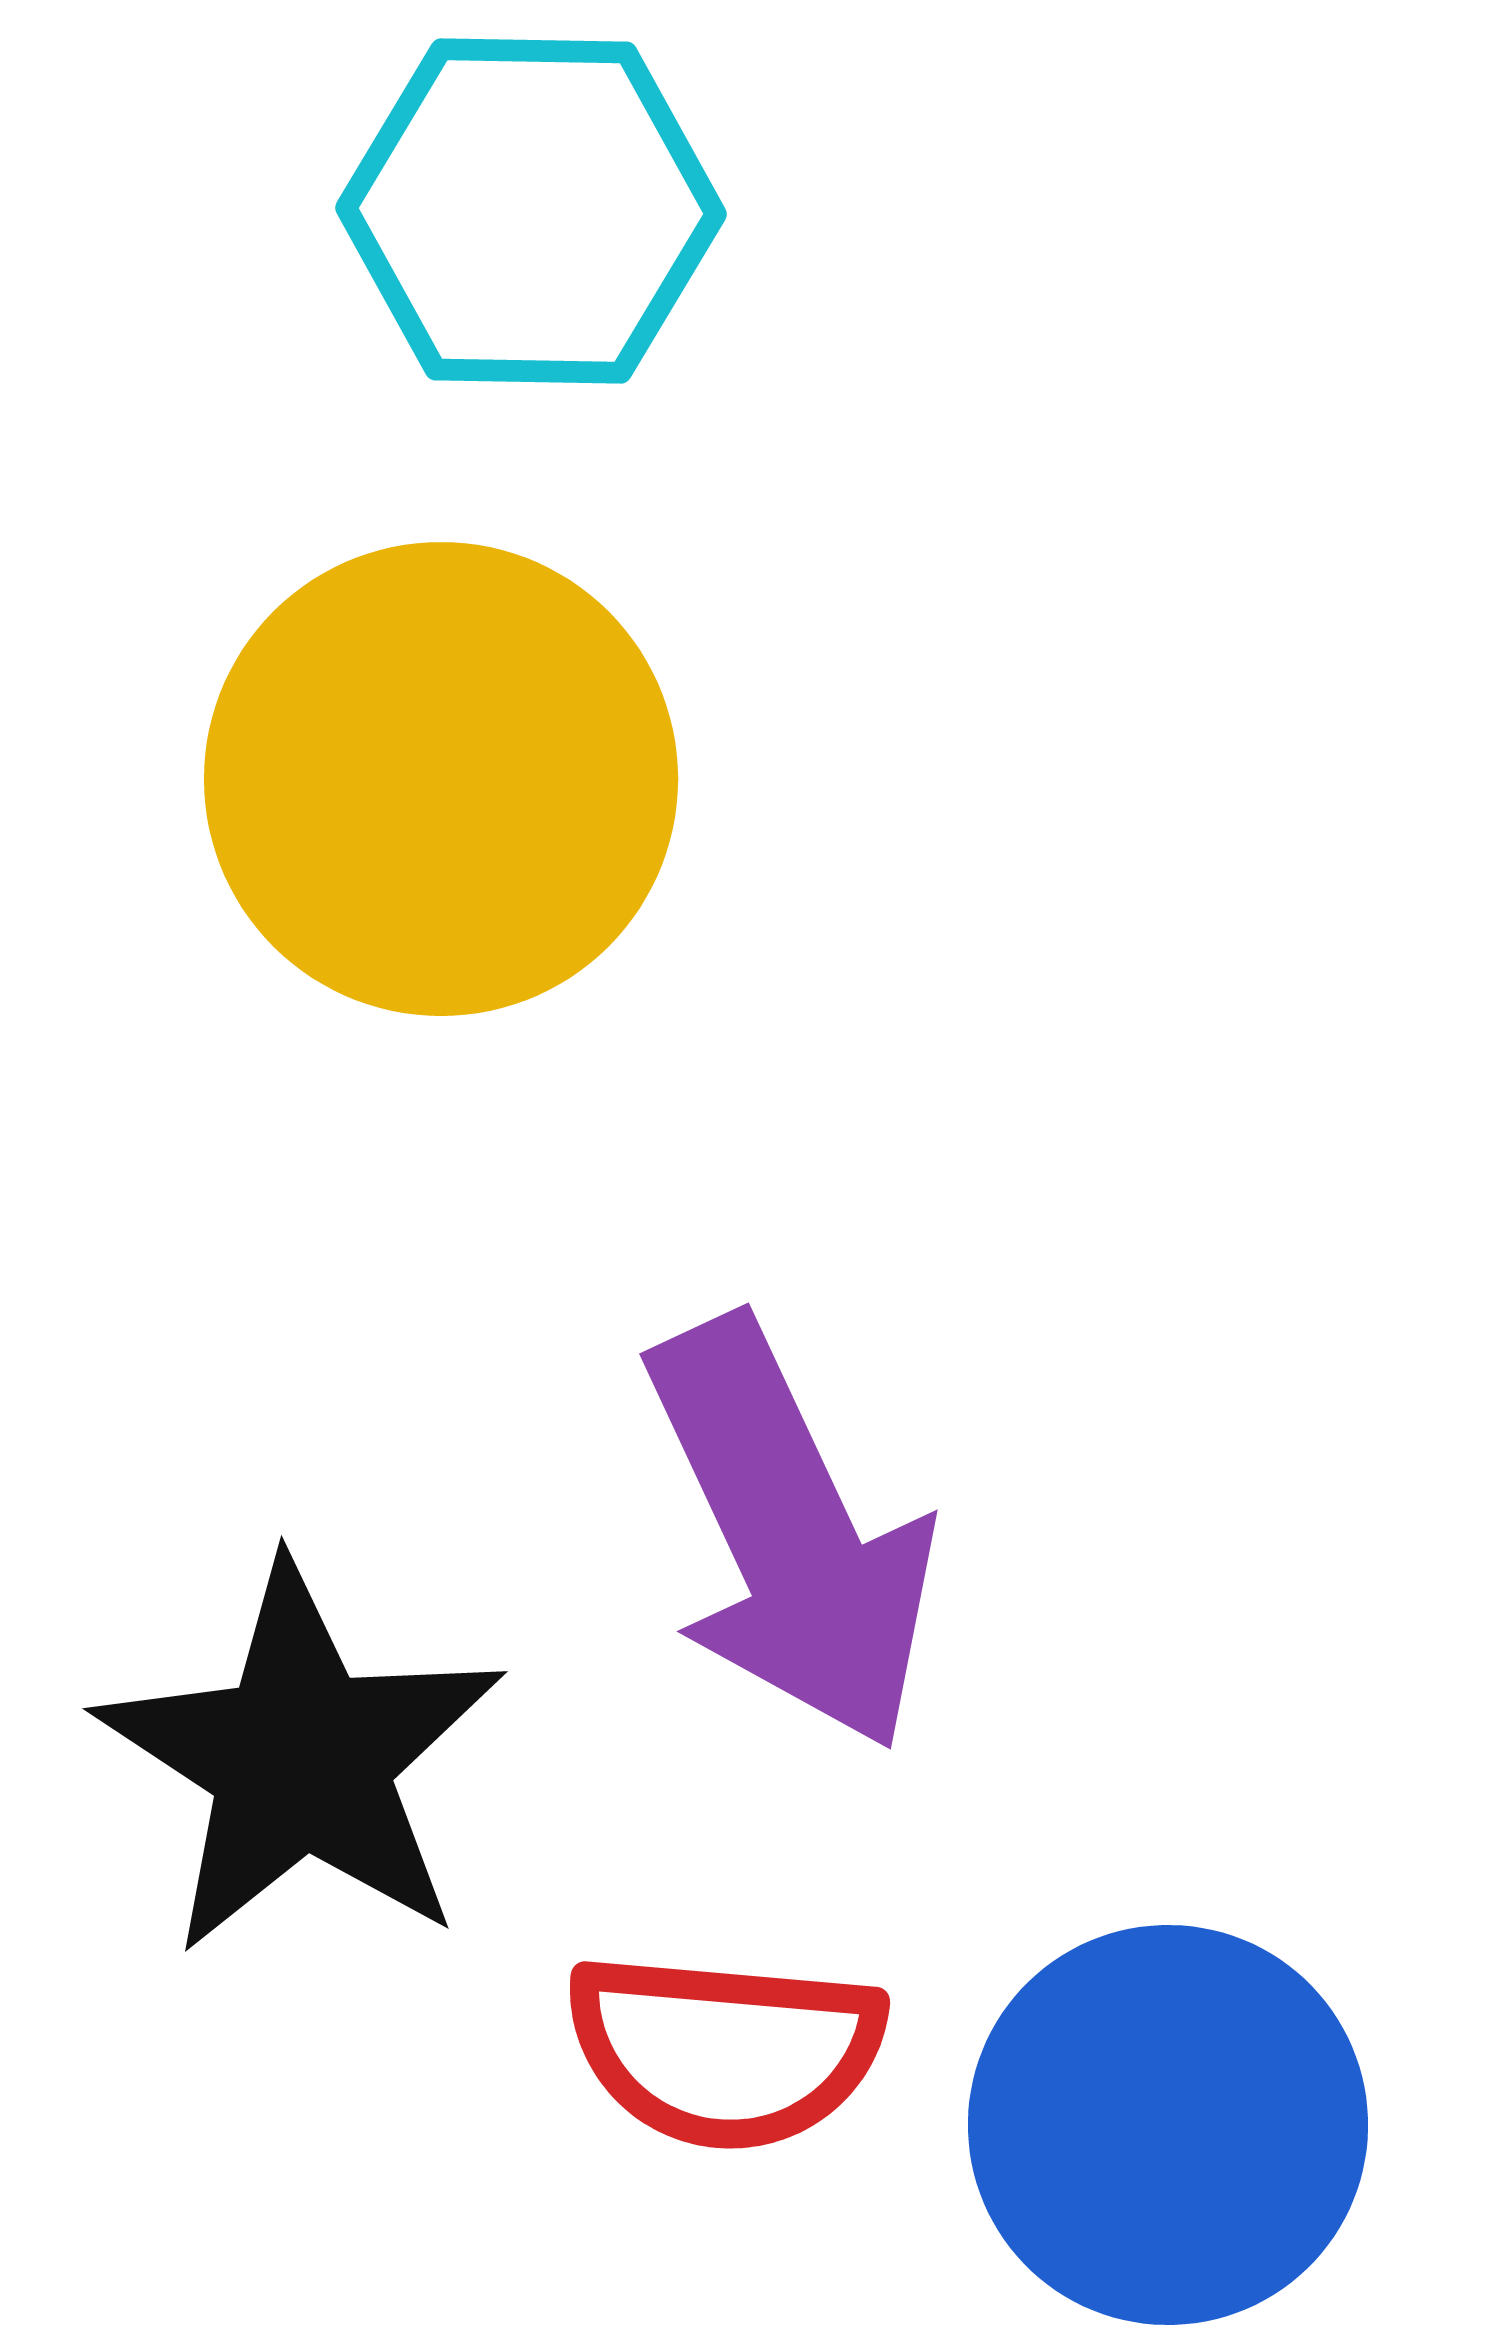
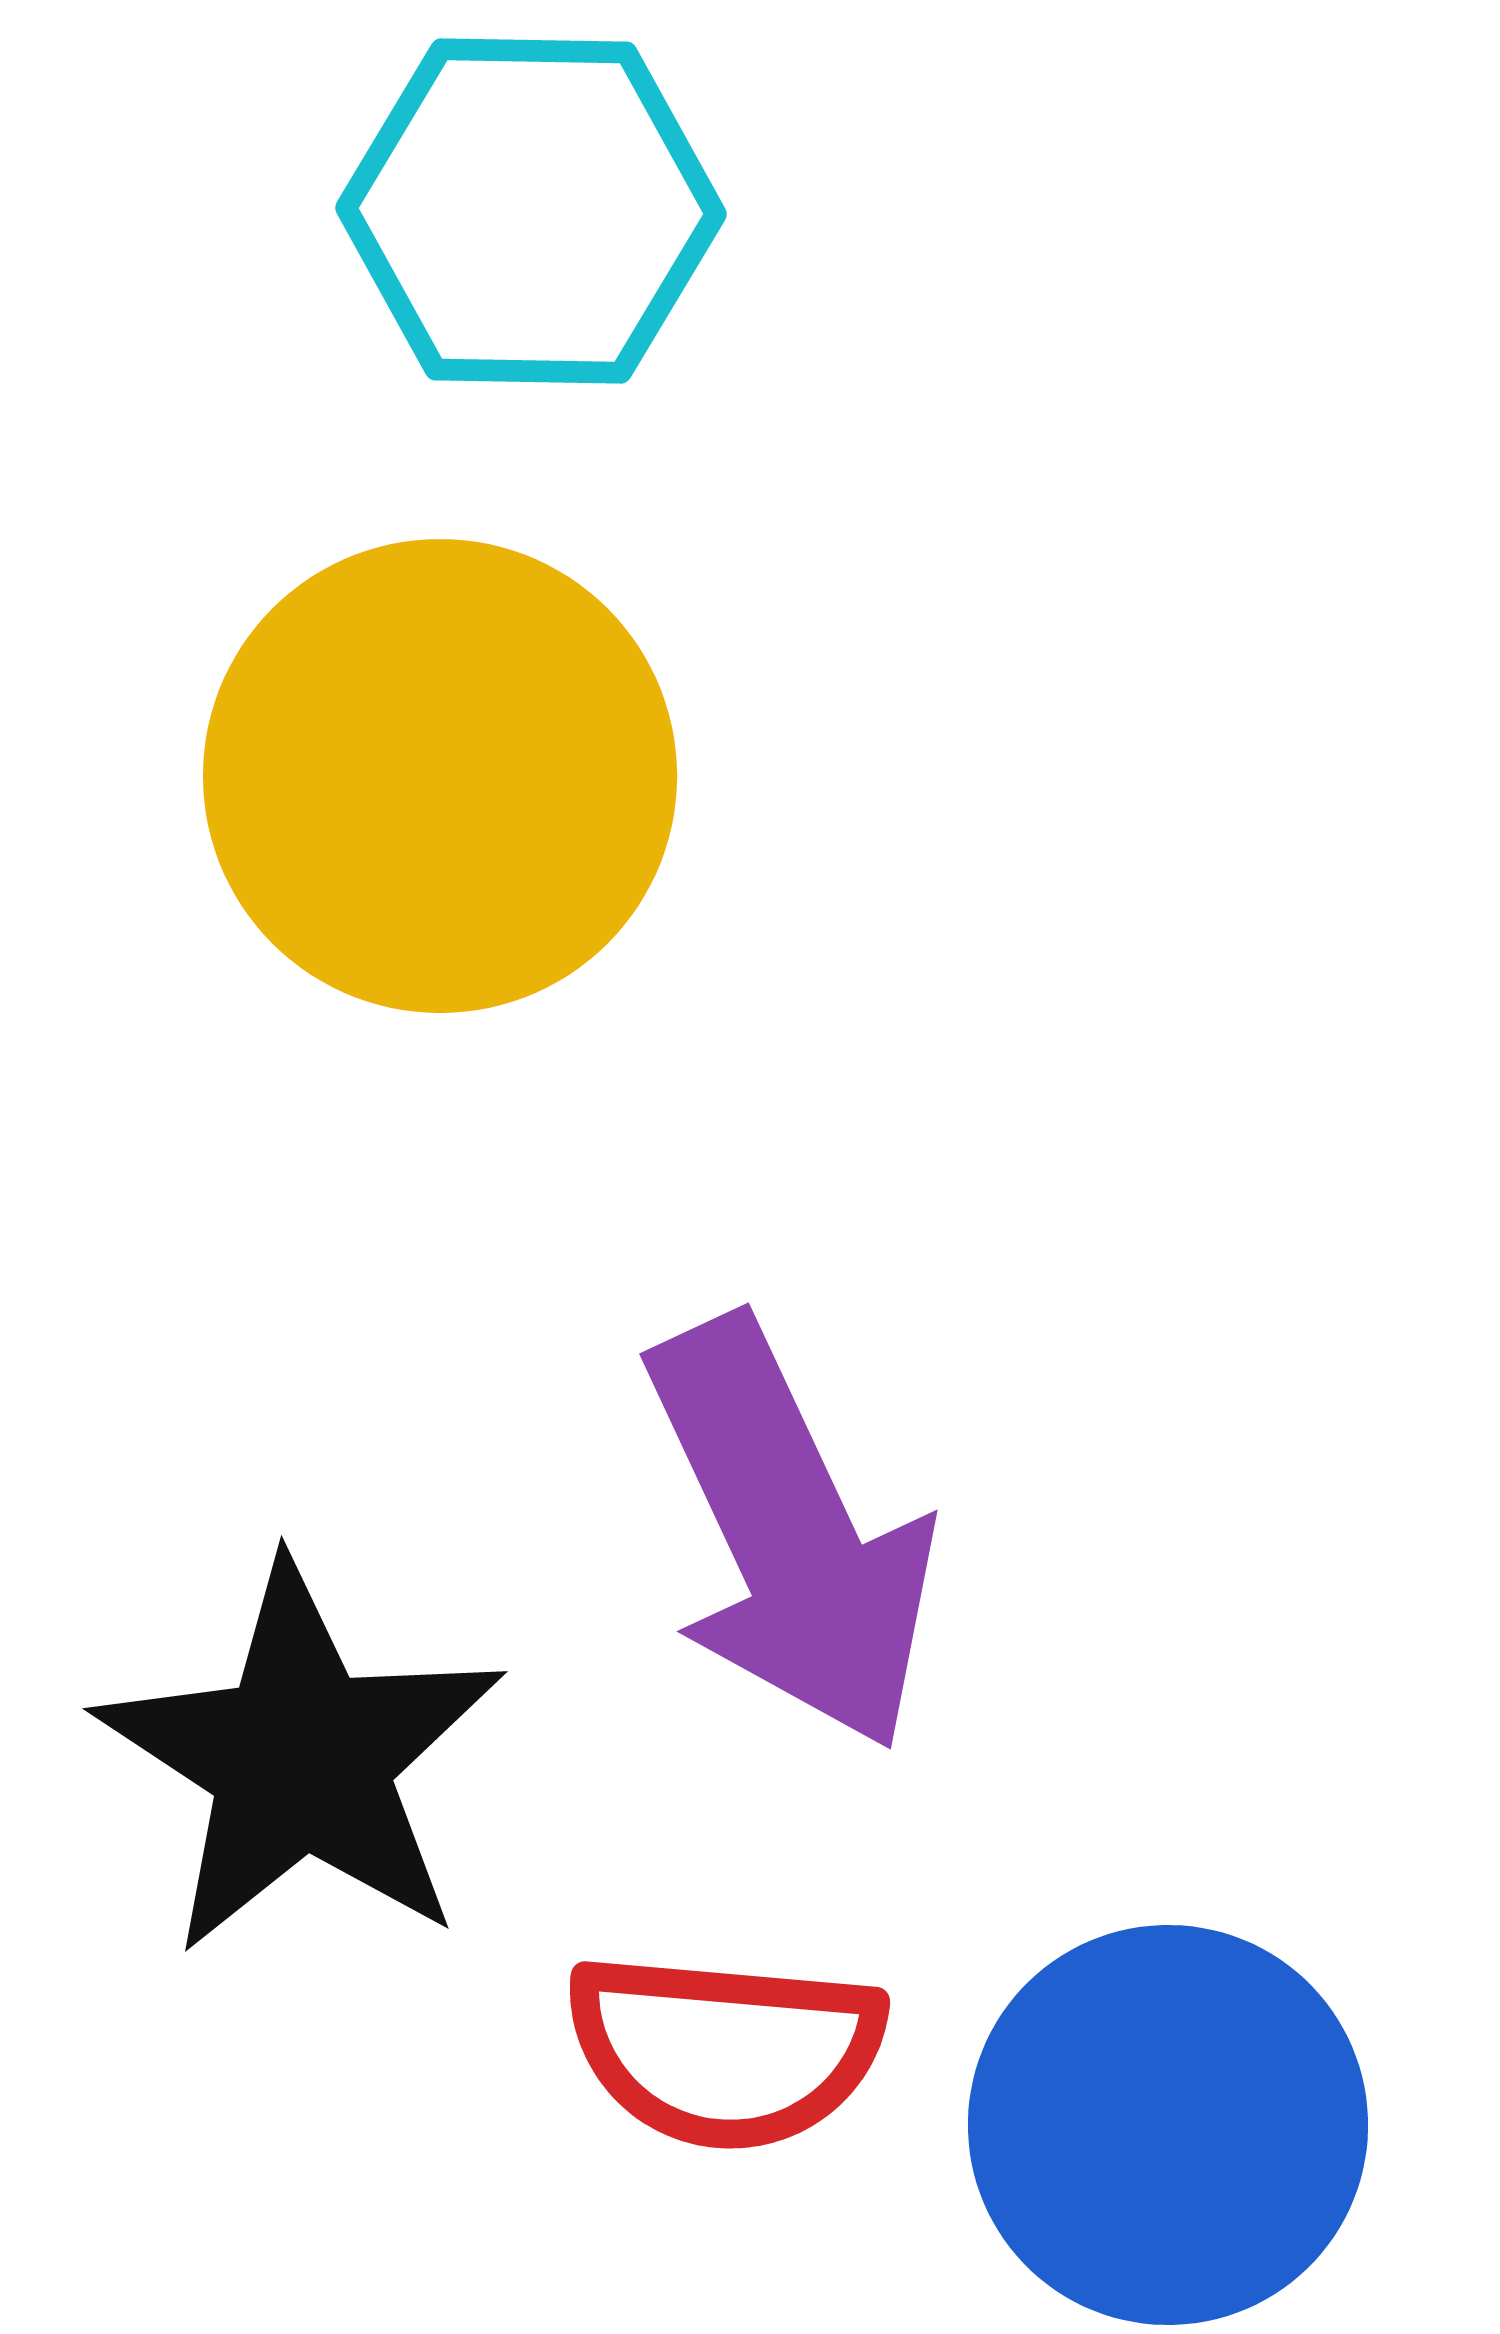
yellow circle: moved 1 px left, 3 px up
